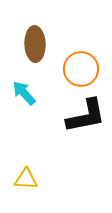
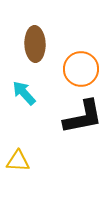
black L-shape: moved 3 px left, 1 px down
yellow triangle: moved 8 px left, 18 px up
